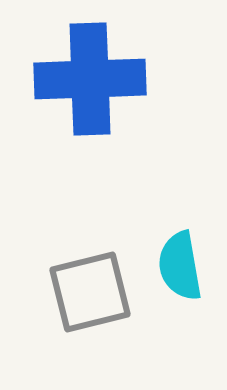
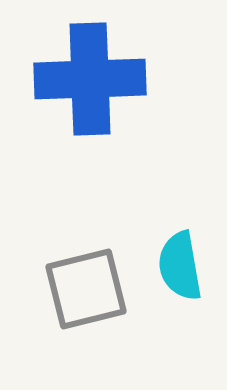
gray square: moved 4 px left, 3 px up
